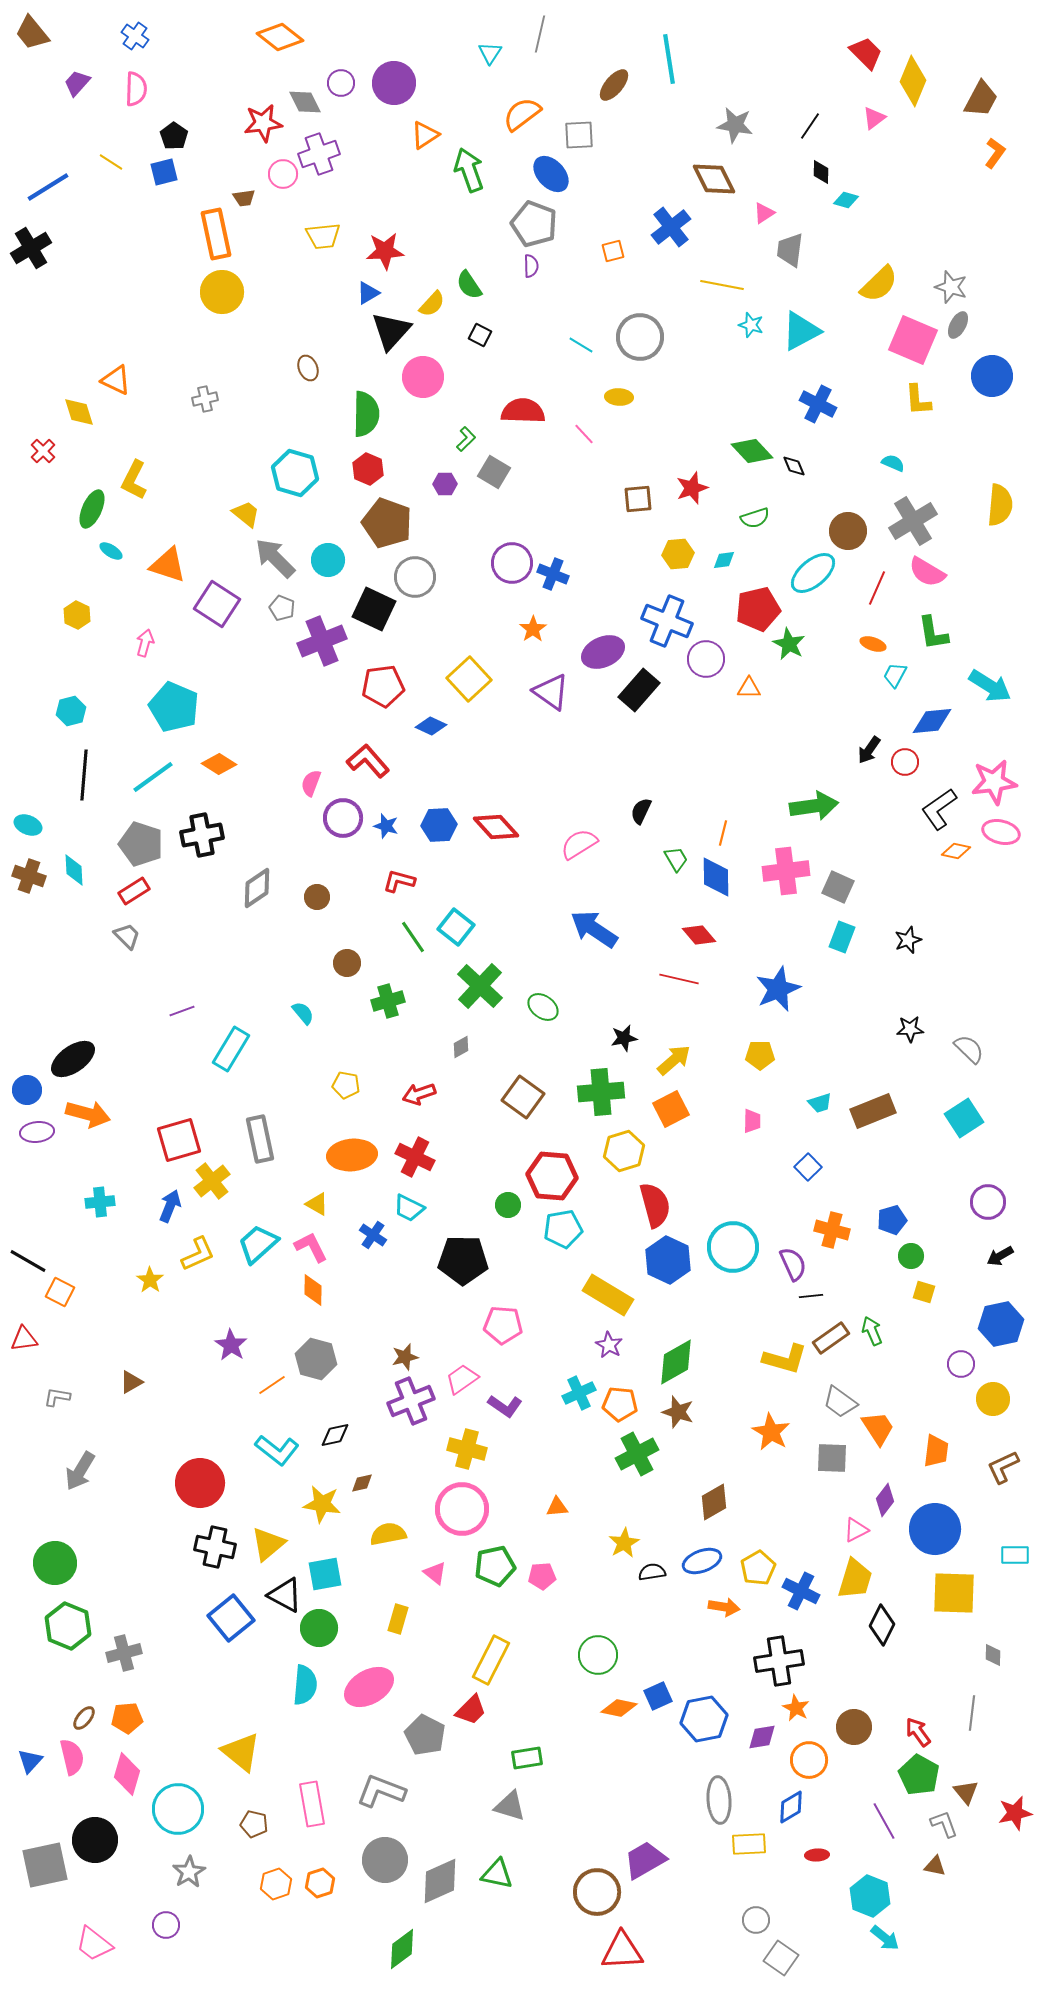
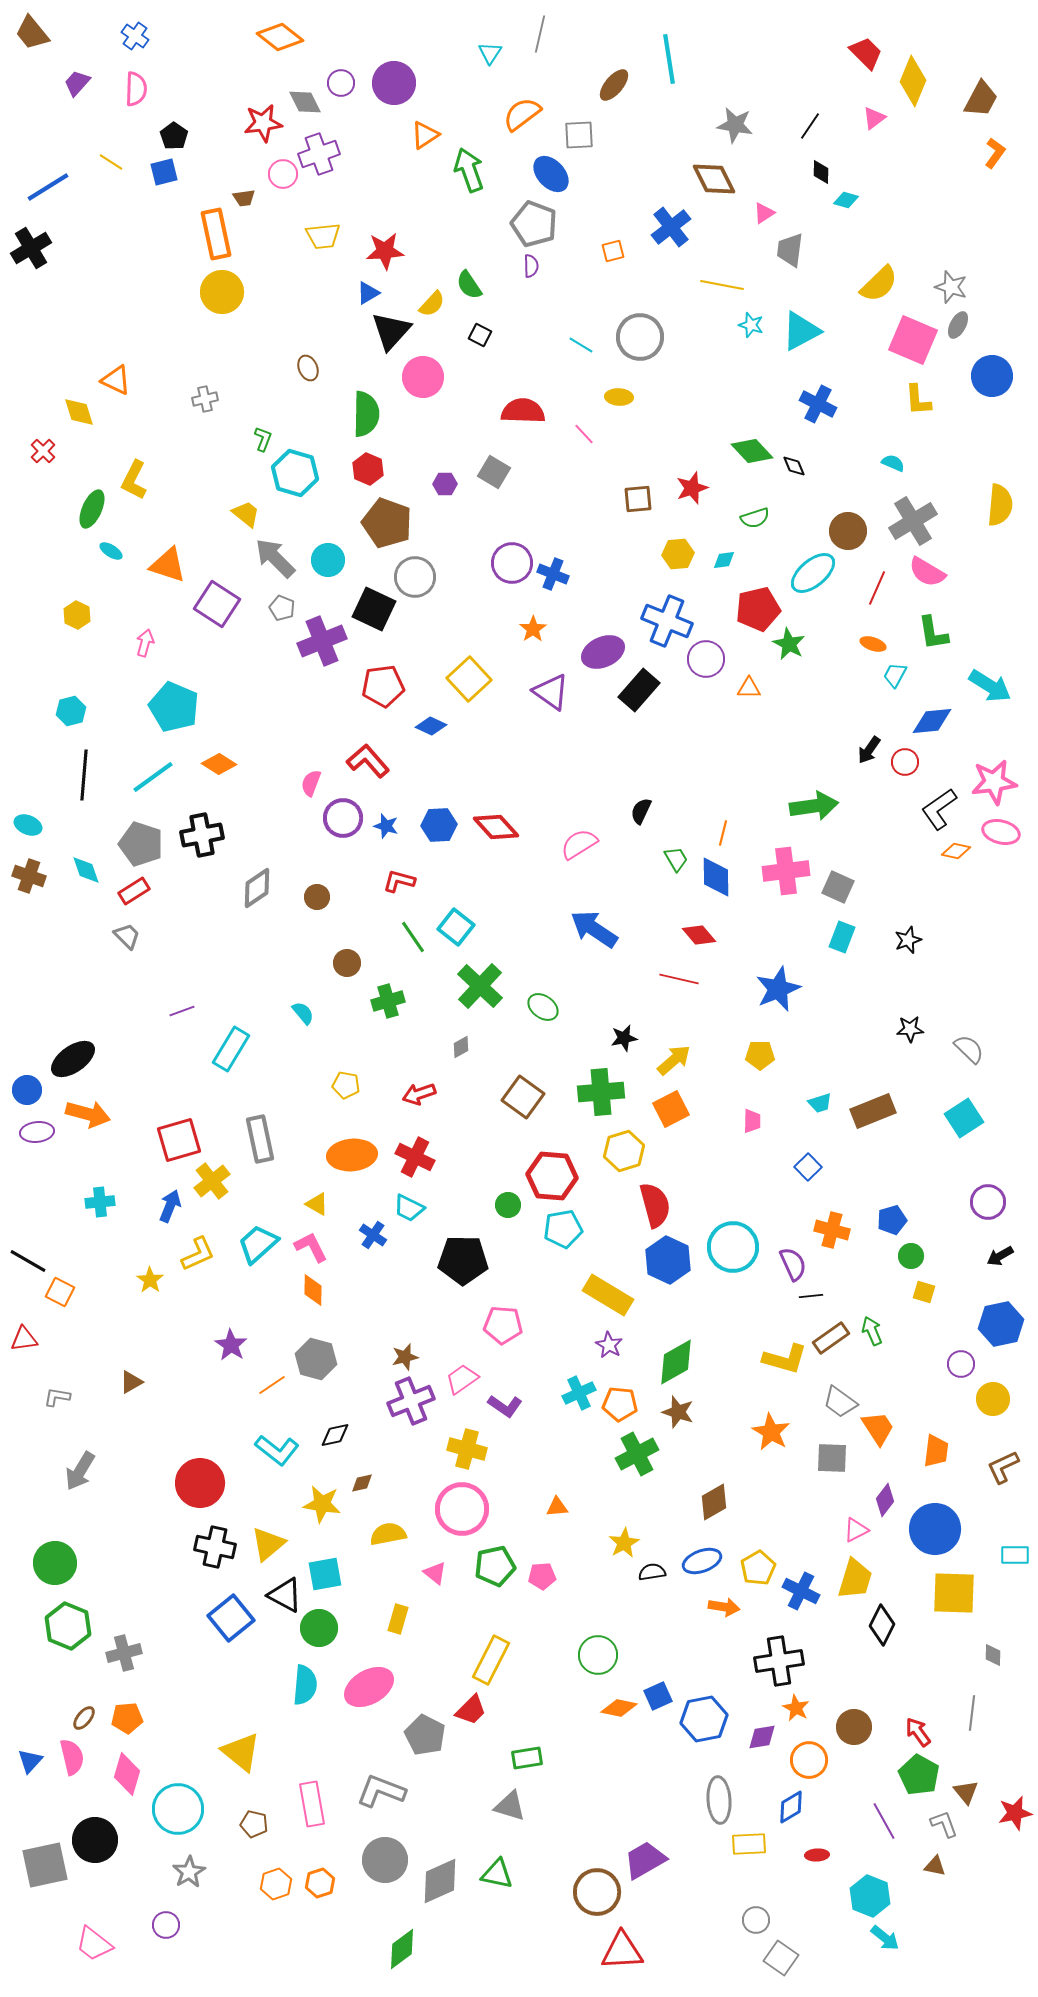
green L-shape at (466, 439): moved 203 px left; rotated 25 degrees counterclockwise
cyan diamond at (74, 870): moved 12 px right; rotated 16 degrees counterclockwise
